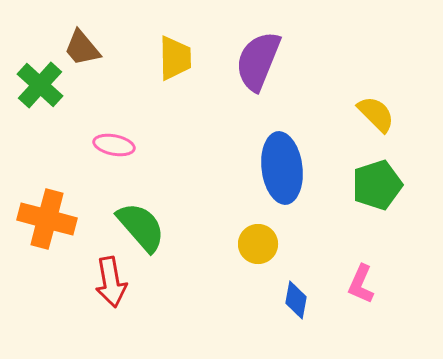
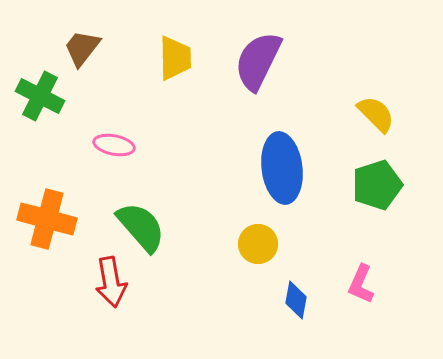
brown trapezoid: rotated 78 degrees clockwise
purple semicircle: rotated 4 degrees clockwise
green cross: moved 11 px down; rotated 15 degrees counterclockwise
